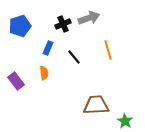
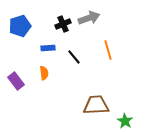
blue rectangle: rotated 64 degrees clockwise
